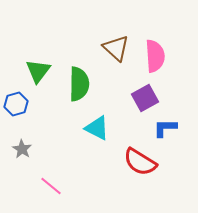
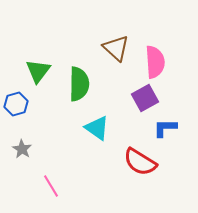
pink semicircle: moved 6 px down
cyan triangle: rotated 8 degrees clockwise
pink line: rotated 20 degrees clockwise
